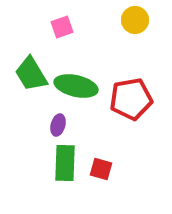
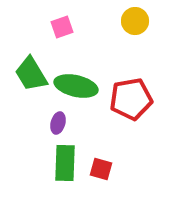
yellow circle: moved 1 px down
purple ellipse: moved 2 px up
